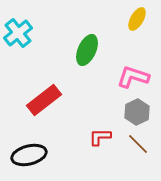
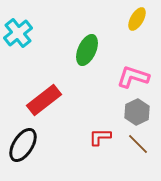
black ellipse: moved 6 px left, 10 px up; rotated 44 degrees counterclockwise
